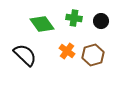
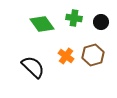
black circle: moved 1 px down
orange cross: moved 1 px left, 5 px down
black semicircle: moved 8 px right, 12 px down
